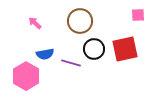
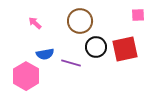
black circle: moved 2 px right, 2 px up
